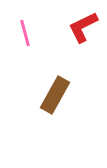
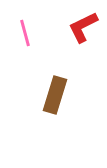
brown rectangle: rotated 12 degrees counterclockwise
